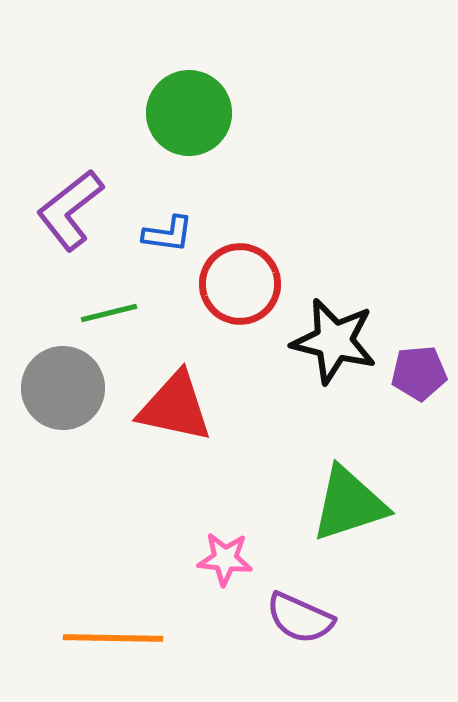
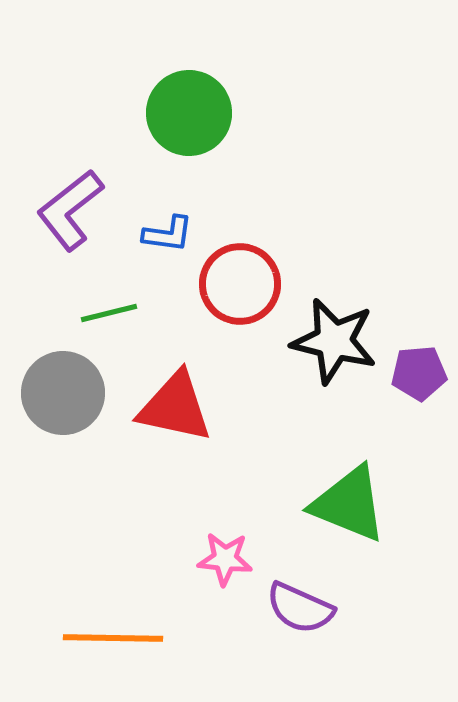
gray circle: moved 5 px down
green triangle: rotated 40 degrees clockwise
purple semicircle: moved 10 px up
